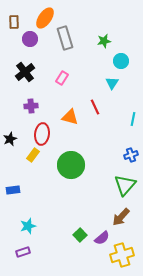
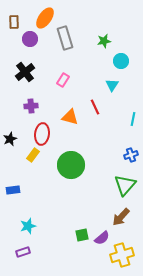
pink rectangle: moved 1 px right, 2 px down
cyan triangle: moved 2 px down
green square: moved 2 px right; rotated 32 degrees clockwise
